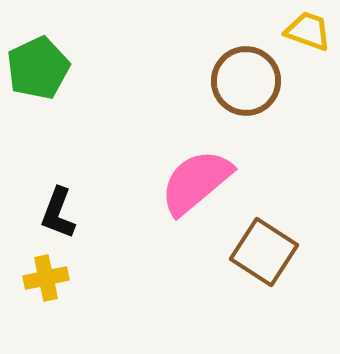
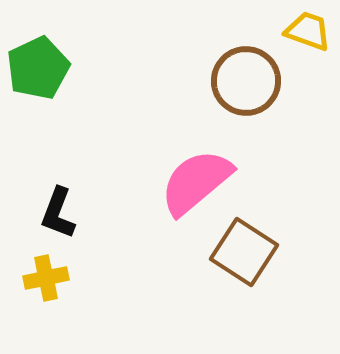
brown square: moved 20 px left
